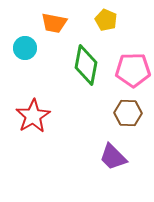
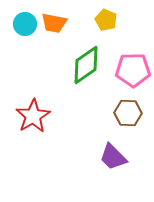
cyan circle: moved 24 px up
green diamond: rotated 45 degrees clockwise
